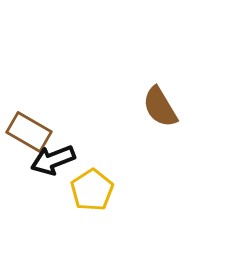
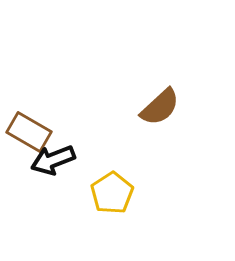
brown semicircle: rotated 102 degrees counterclockwise
yellow pentagon: moved 20 px right, 3 px down
